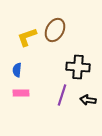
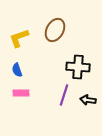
yellow L-shape: moved 8 px left, 1 px down
blue semicircle: rotated 24 degrees counterclockwise
purple line: moved 2 px right
